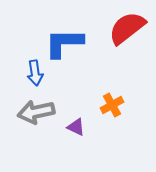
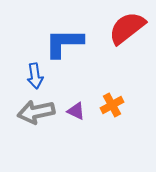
blue arrow: moved 3 px down
purple triangle: moved 16 px up
